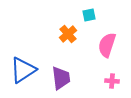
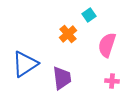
cyan square: rotated 24 degrees counterclockwise
blue triangle: moved 2 px right, 6 px up
purple trapezoid: moved 1 px right
